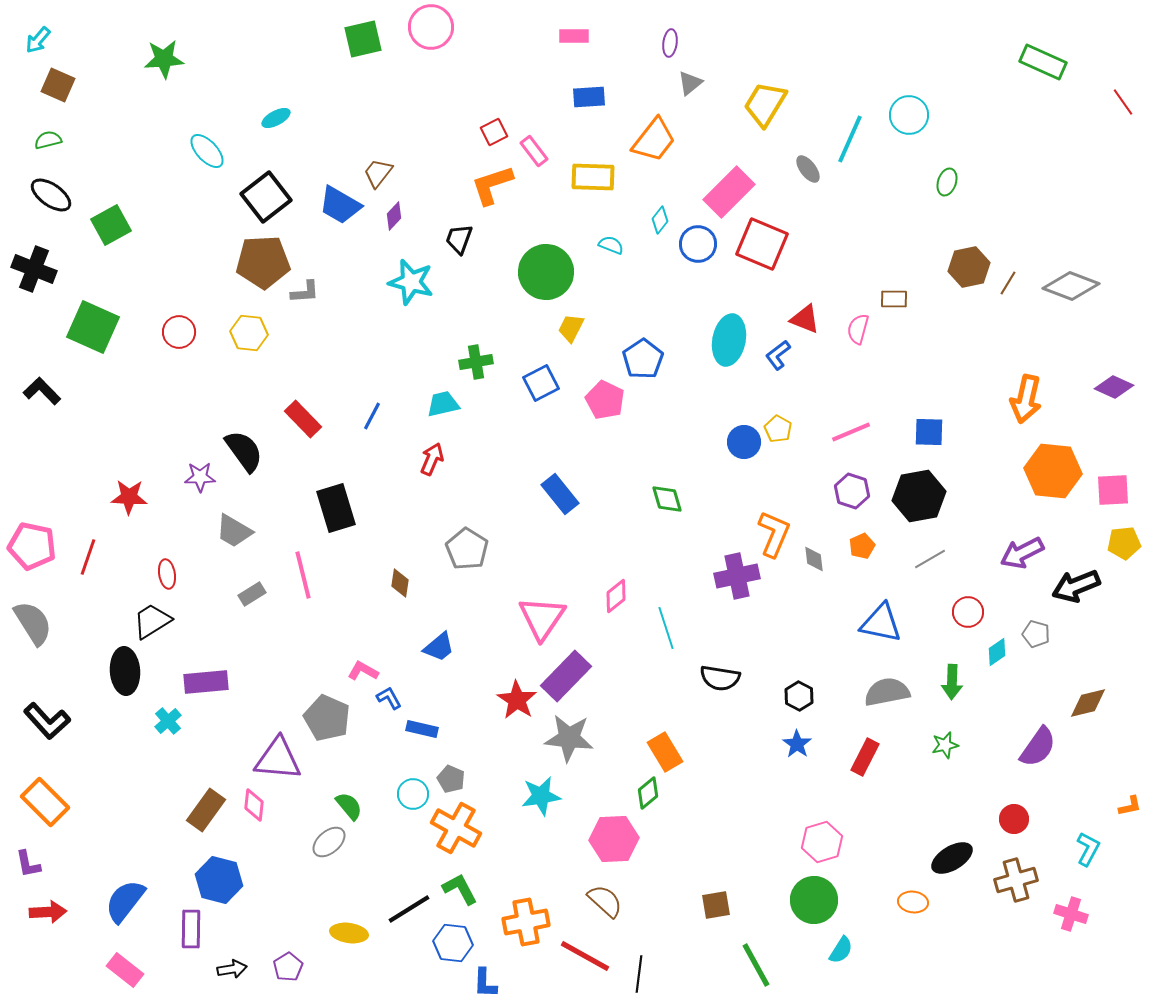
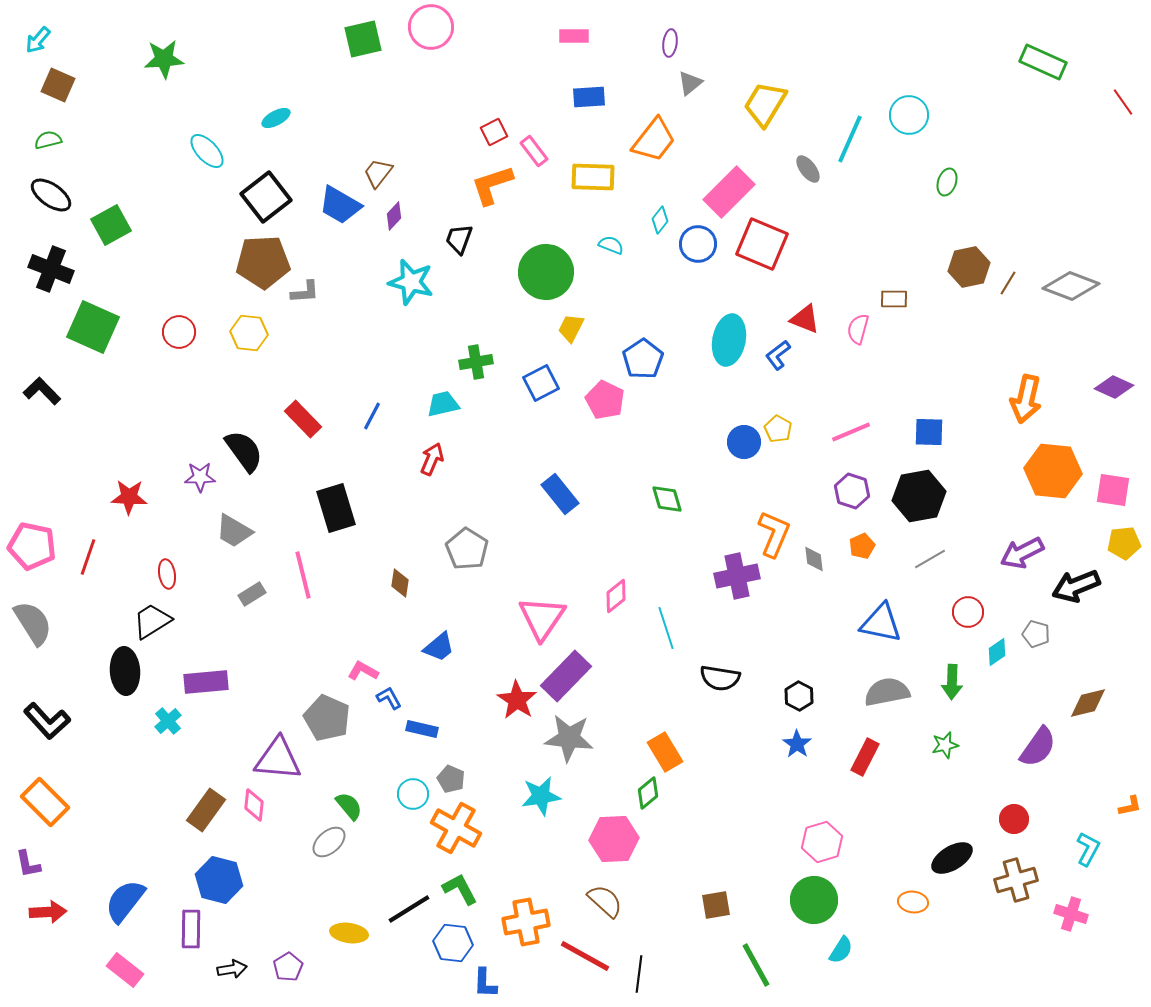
black cross at (34, 269): moved 17 px right
pink square at (1113, 490): rotated 12 degrees clockwise
